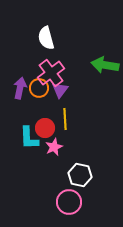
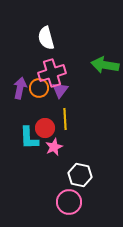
pink cross: moved 1 px right; rotated 20 degrees clockwise
